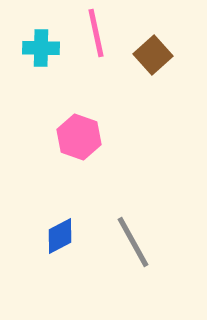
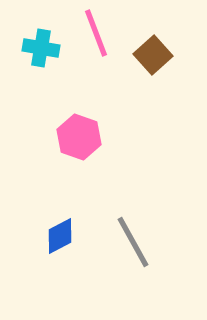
pink line: rotated 9 degrees counterclockwise
cyan cross: rotated 9 degrees clockwise
